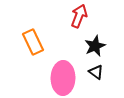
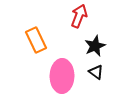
orange rectangle: moved 3 px right, 2 px up
pink ellipse: moved 1 px left, 2 px up
